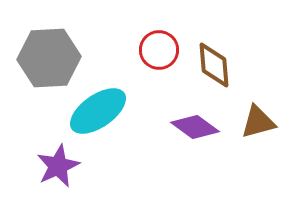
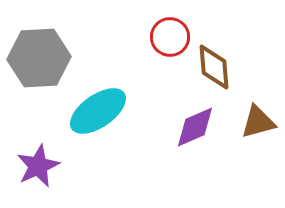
red circle: moved 11 px right, 13 px up
gray hexagon: moved 10 px left
brown diamond: moved 2 px down
purple diamond: rotated 60 degrees counterclockwise
purple star: moved 20 px left
